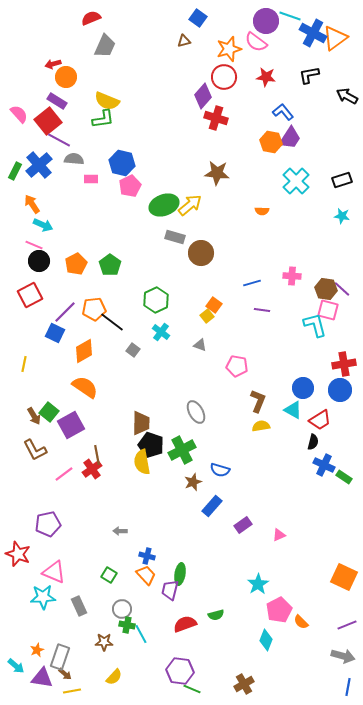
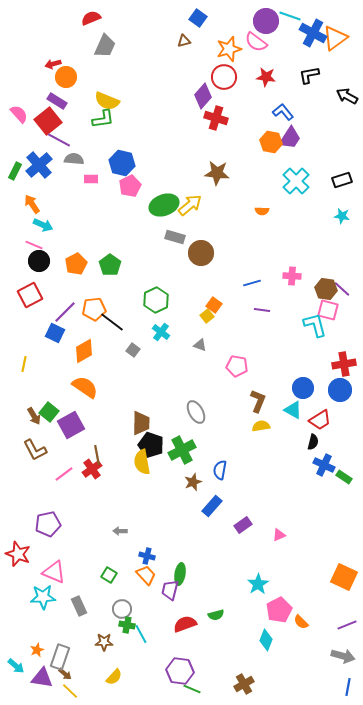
blue semicircle at (220, 470): rotated 84 degrees clockwise
yellow line at (72, 691): moved 2 px left; rotated 54 degrees clockwise
